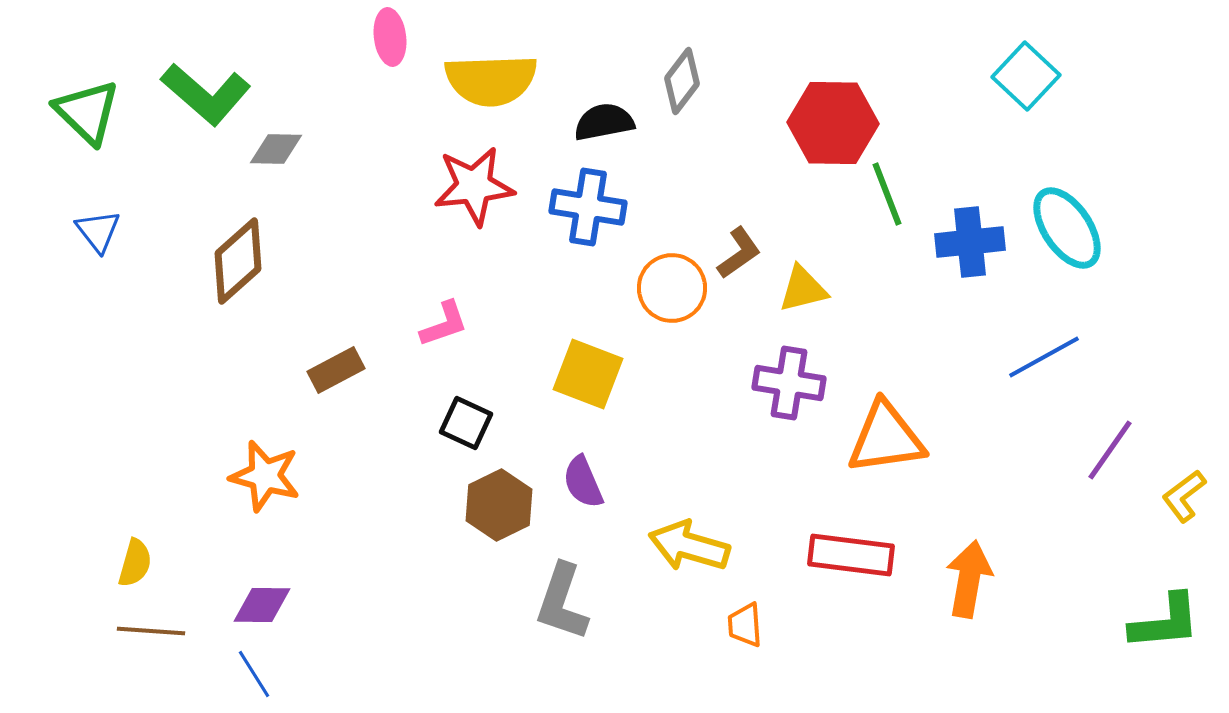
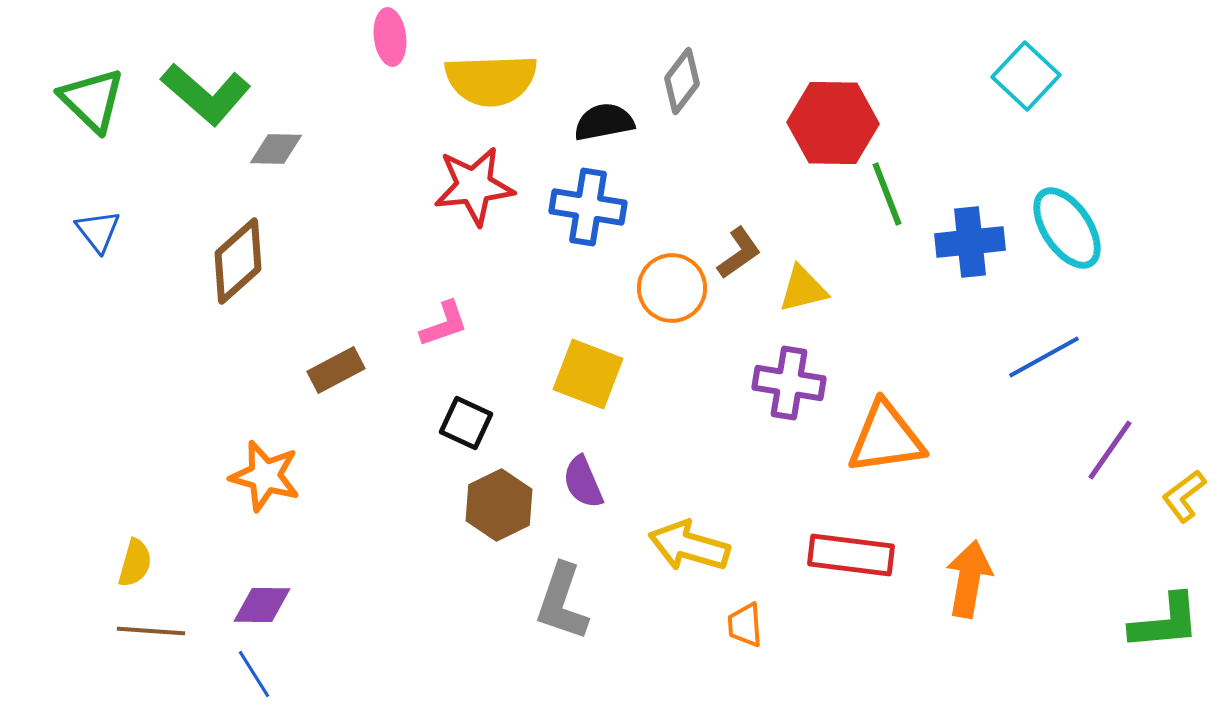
green triangle at (87, 112): moved 5 px right, 12 px up
